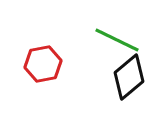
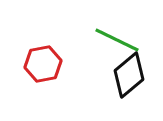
black diamond: moved 2 px up
